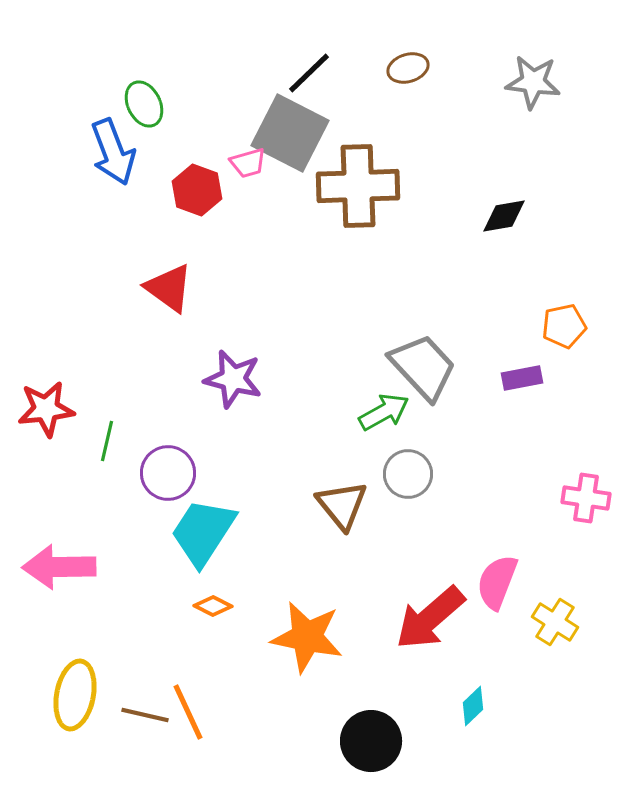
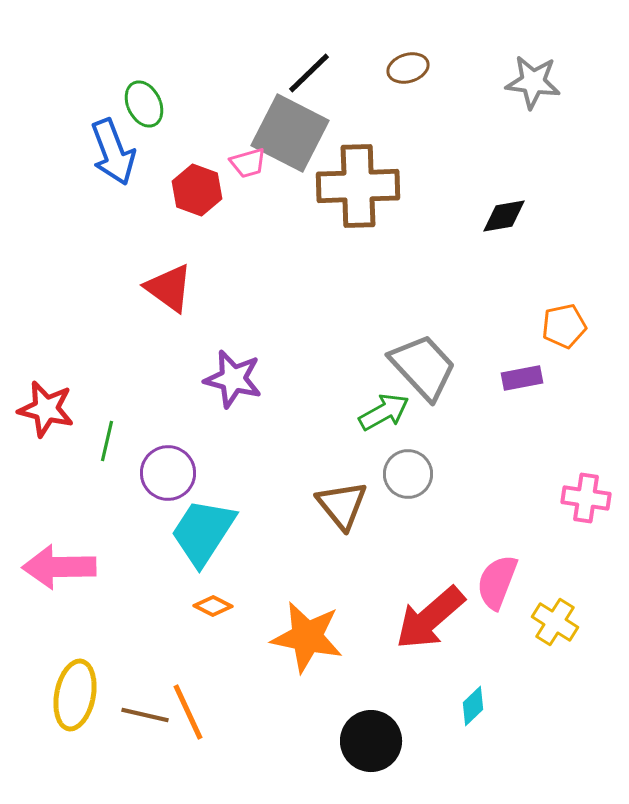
red star: rotated 20 degrees clockwise
